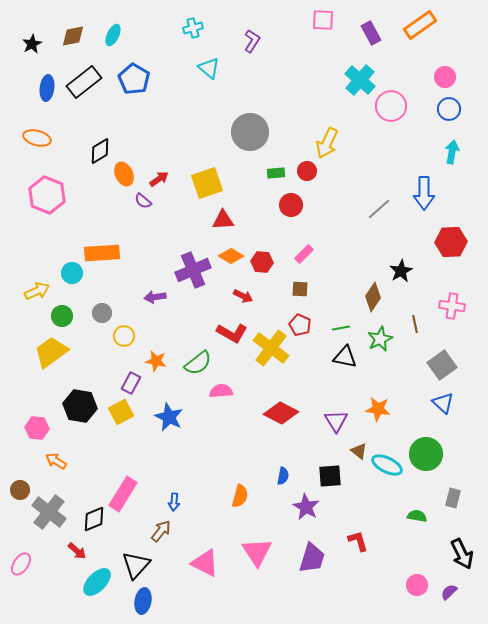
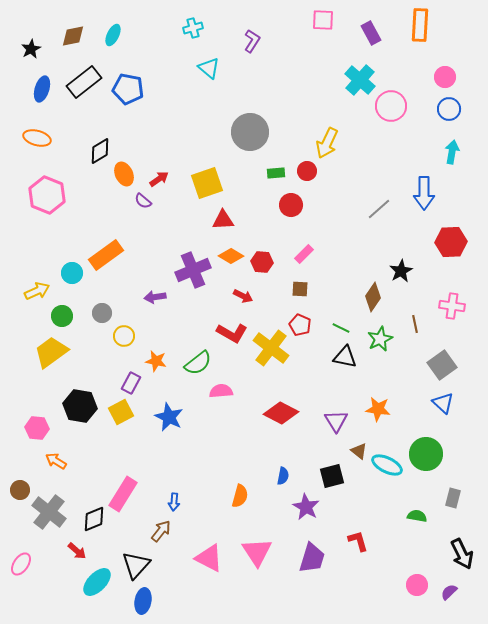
orange rectangle at (420, 25): rotated 52 degrees counterclockwise
black star at (32, 44): moved 1 px left, 5 px down
blue pentagon at (134, 79): moved 6 px left, 10 px down; rotated 20 degrees counterclockwise
blue ellipse at (47, 88): moved 5 px left, 1 px down; rotated 10 degrees clockwise
orange rectangle at (102, 253): moved 4 px right, 2 px down; rotated 32 degrees counterclockwise
green line at (341, 328): rotated 36 degrees clockwise
black square at (330, 476): moved 2 px right; rotated 10 degrees counterclockwise
pink triangle at (205, 563): moved 4 px right, 5 px up
